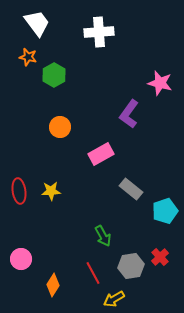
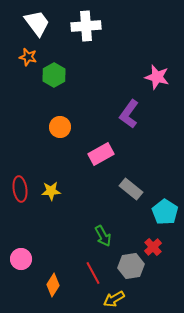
white cross: moved 13 px left, 6 px up
pink star: moved 3 px left, 6 px up
red ellipse: moved 1 px right, 2 px up
cyan pentagon: moved 1 px down; rotated 20 degrees counterclockwise
red cross: moved 7 px left, 10 px up
